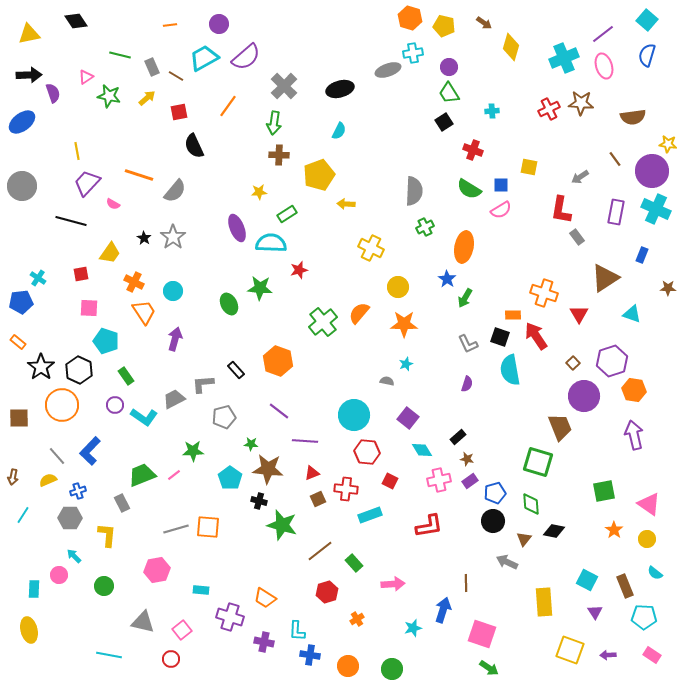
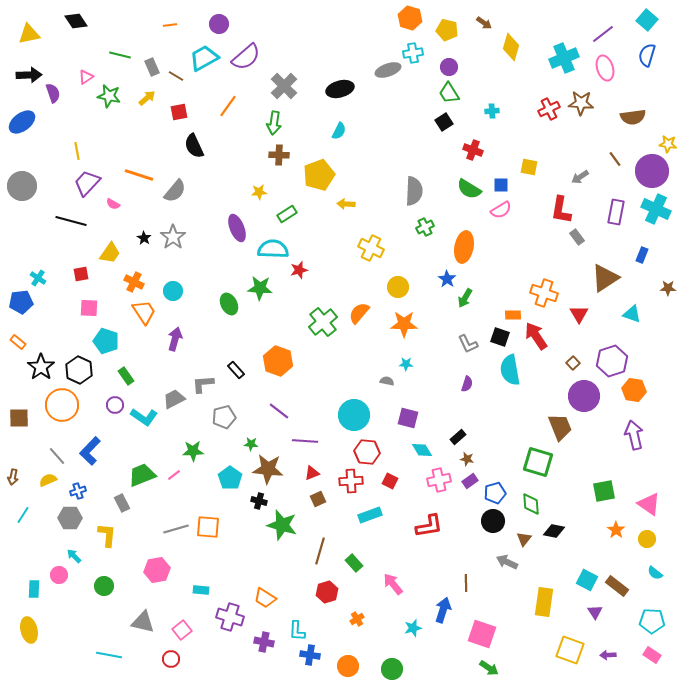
yellow pentagon at (444, 26): moved 3 px right, 4 px down
pink ellipse at (604, 66): moved 1 px right, 2 px down
cyan semicircle at (271, 243): moved 2 px right, 6 px down
cyan star at (406, 364): rotated 24 degrees clockwise
purple square at (408, 418): rotated 25 degrees counterclockwise
red cross at (346, 489): moved 5 px right, 8 px up; rotated 10 degrees counterclockwise
orange star at (614, 530): moved 2 px right
brown line at (320, 551): rotated 36 degrees counterclockwise
pink arrow at (393, 584): rotated 125 degrees counterclockwise
brown rectangle at (625, 586): moved 8 px left; rotated 30 degrees counterclockwise
yellow rectangle at (544, 602): rotated 12 degrees clockwise
cyan pentagon at (644, 617): moved 8 px right, 4 px down
